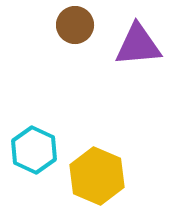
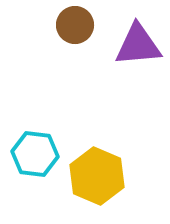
cyan hexagon: moved 1 px right, 4 px down; rotated 18 degrees counterclockwise
